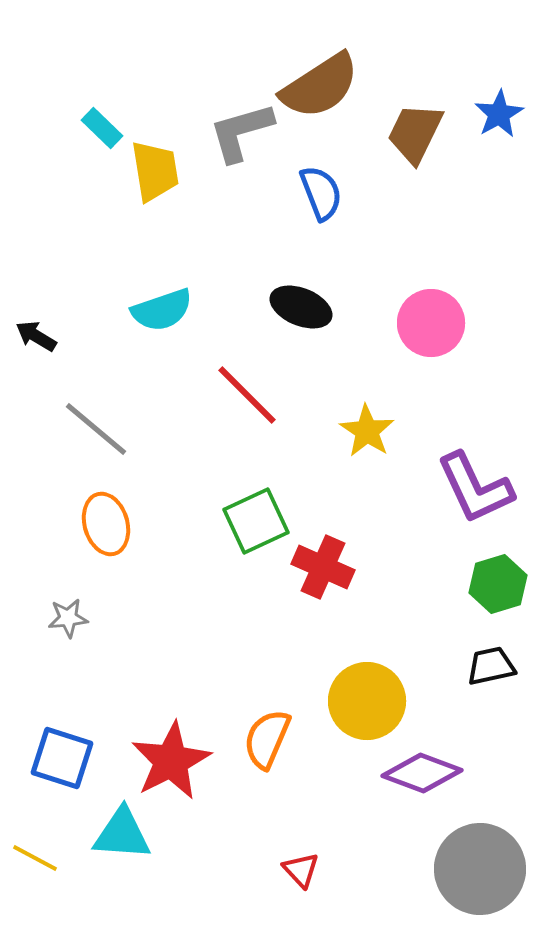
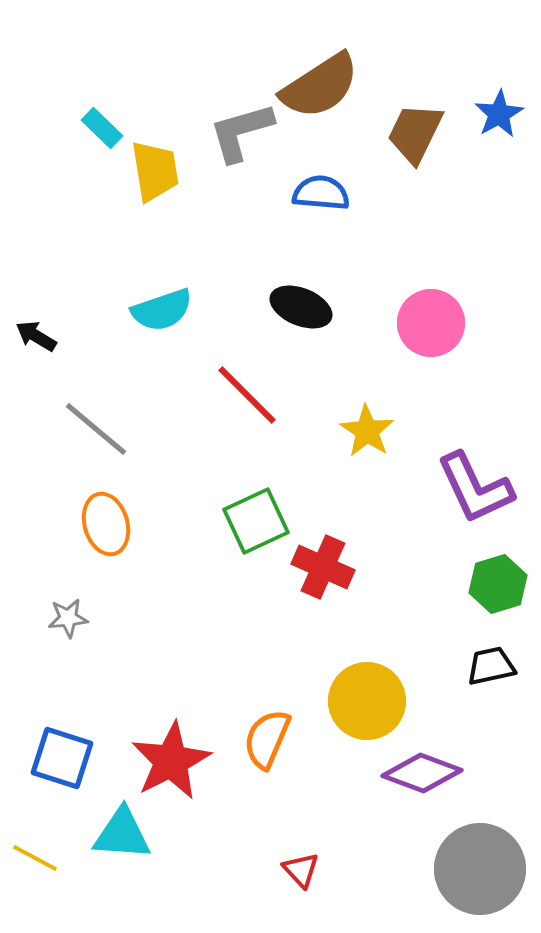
blue semicircle: rotated 64 degrees counterclockwise
